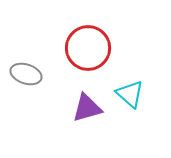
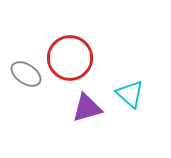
red circle: moved 18 px left, 10 px down
gray ellipse: rotated 16 degrees clockwise
